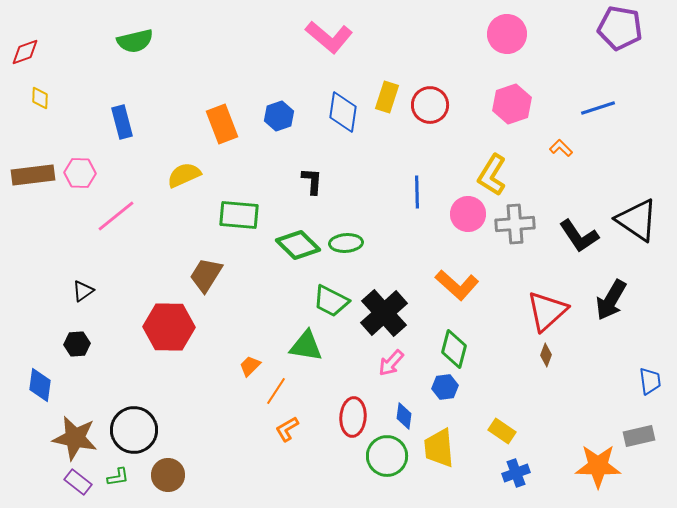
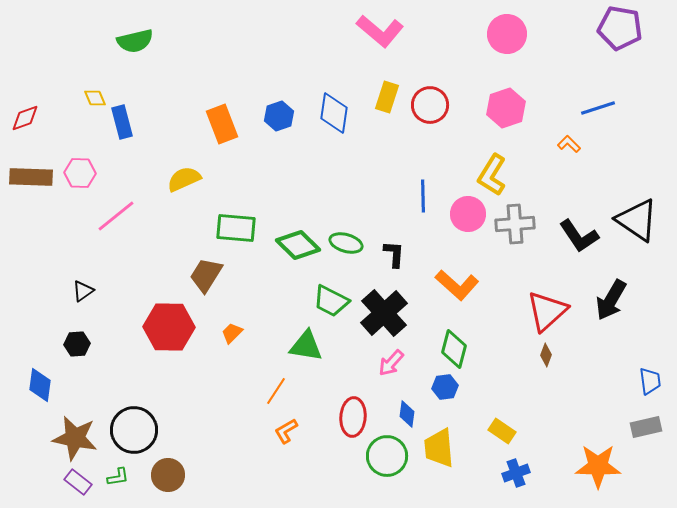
pink L-shape at (329, 37): moved 51 px right, 6 px up
red diamond at (25, 52): moved 66 px down
yellow diamond at (40, 98): moved 55 px right; rotated 25 degrees counterclockwise
pink hexagon at (512, 104): moved 6 px left, 4 px down
blue diamond at (343, 112): moved 9 px left, 1 px down
orange L-shape at (561, 148): moved 8 px right, 4 px up
brown rectangle at (33, 175): moved 2 px left, 2 px down; rotated 9 degrees clockwise
yellow semicircle at (184, 175): moved 4 px down
black L-shape at (312, 181): moved 82 px right, 73 px down
blue line at (417, 192): moved 6 px right, 4 px down
green rectangle at (239, 215): moved 3 px left, 13 px down
green ellipse at (346, 243): rotated 20 degrees clockwise
orange trapezoid at (250, 366): moved 18 px left, 33 px up
blue diamond at (404, 416): moved 3 px right, 2 px up
orange L-shape at (287, 429): moved 1 px left, 2 px down
gray rectangle at (639, 436): moved 7 px right, 9 px up
